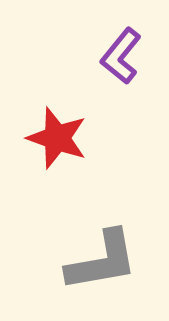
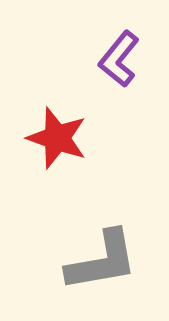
purple L-shape: moved 2 px left, 3 px down
